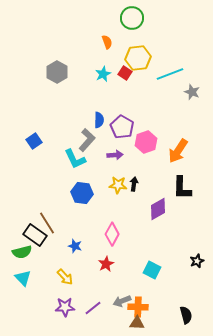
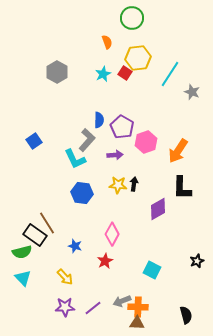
cyan line: rotated 36 degrees counterclockwise
red star: moved 1 px left, 3 px up
